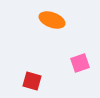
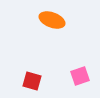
pink square: moved 13 px down
